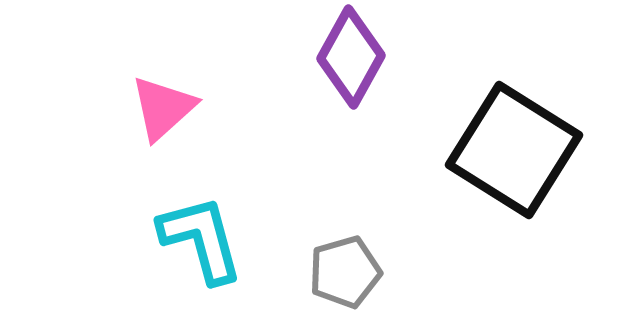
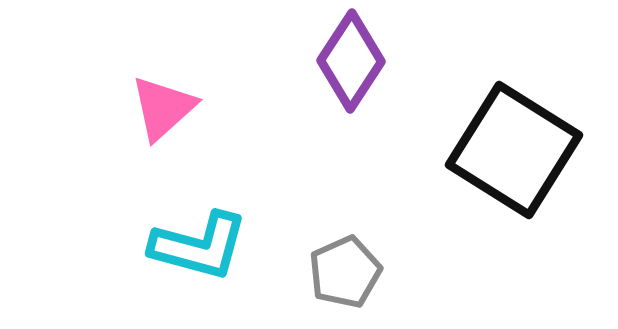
purple diamond: moved 4 px down; rotated 4 degrees clockwise
cyan L-shape: moved 2 px left, 7 px down; rotated 120 degrees clockwise
gray pentagon: rotated 8 degrees counterclockwise
